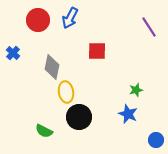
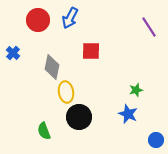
red square: moved 6 px left
green semicircle: rotated 42 degrees clockwise
